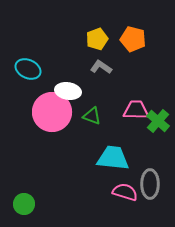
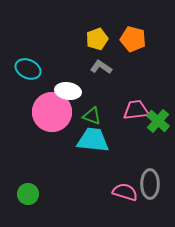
pink trapezoid: rotated 8 degrees counterclockwise
cyan trapezoid: moved 20 px left, 18 px up
green circle: moved 4 px right, 10 px up
